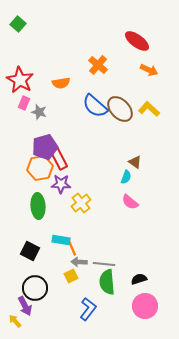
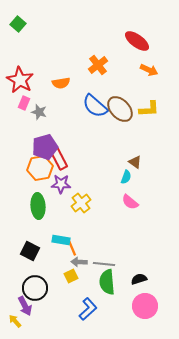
orange cross: rotated 12 degrees clockwise
yellow L-shape: rotated 135 degrees clockwise
blue L-shape: rotated 10 degrees clockwise
